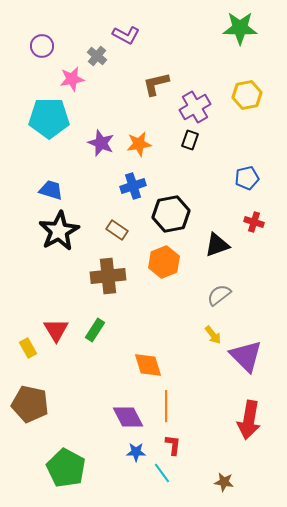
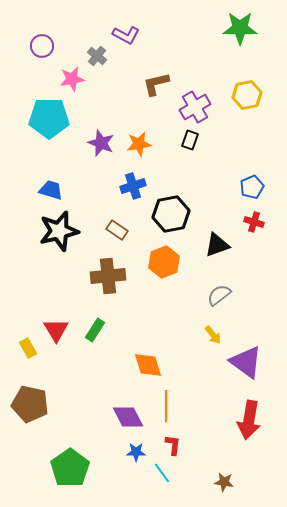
blue pentagon: moved 5 px right, 9 px down; rotated 10 degrees counterclockwise
black star: rotated 15 degrees clockwise
purple triangle: moved 6 px down; rotated 9 degrees counterclockwise
green pentagon: moved 4 px right; rotated 9 degrees clockwise
